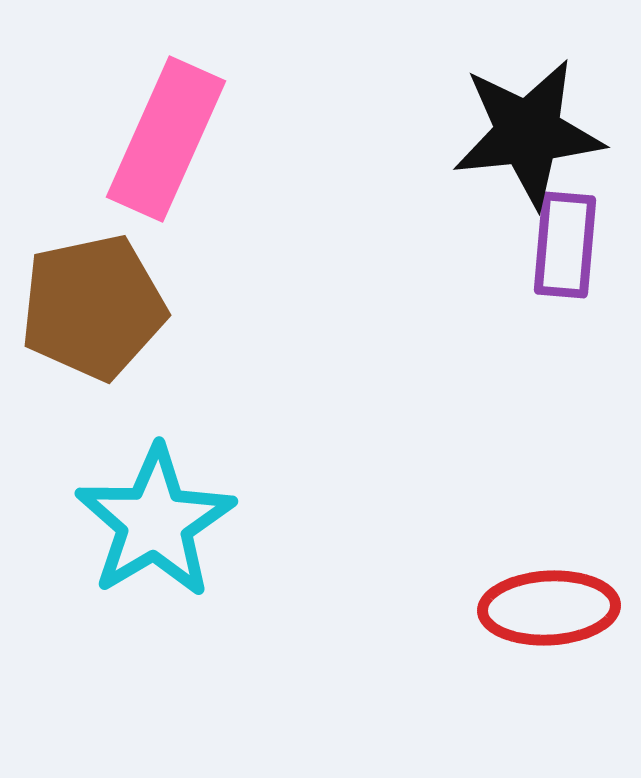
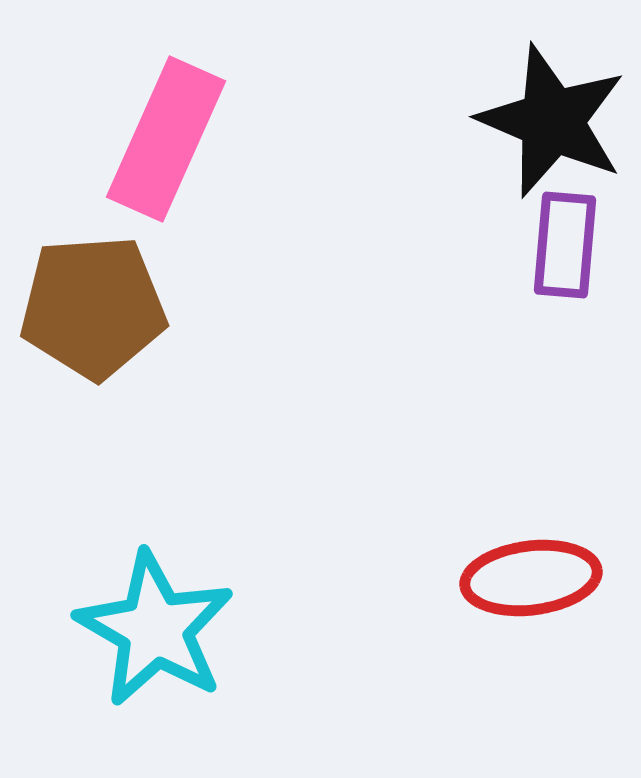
black star: moved 24 px right, 12 px up; rotated 29 degrees clockwise
brown pentagon: rotated 8 degrees clockwise
cyan star: moved 107 px down; rotated 11 degrees counterclockwise
red ellipse: moved 18 px left, 30 px up; rotated 4 degrees counterclockwise
